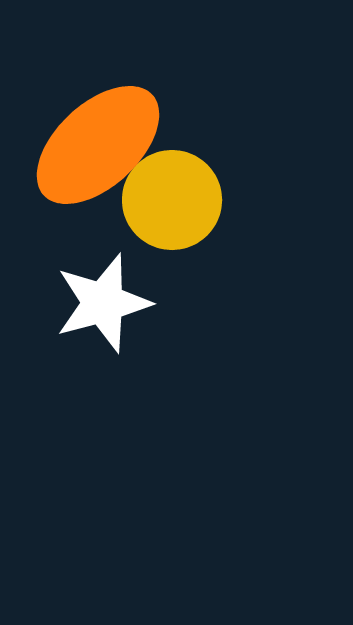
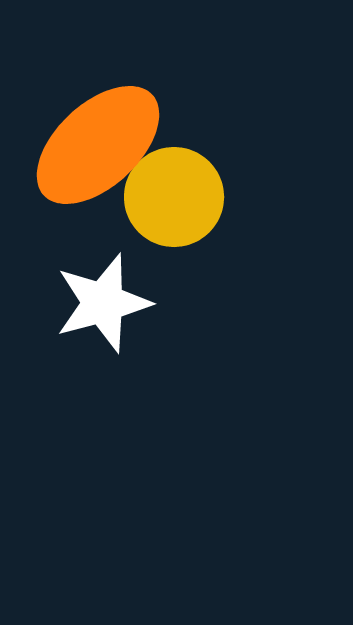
yellow circle: moved 2 px right, 3 px up
